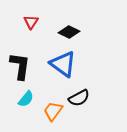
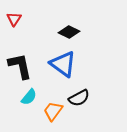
red triangle: moved 17 px left, 3 px up
black L-shape: rotated 20 degrees counterclockwise
cyan semicircle: moved 3 px right, 2 px up
